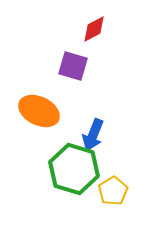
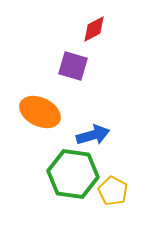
orange ellipse: moved 1 px right, 1 px down
blue arrow: rotated 128 degrees counterclockwise
green hexagon: moved 1 px left, 5 px down; rotated 9 degrees counterclockwise
yellow pentagon: rotated 12 degrees counterclockwise
